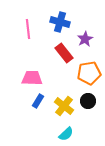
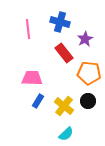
orange pentagon: rotated 15 degrees clockwise
